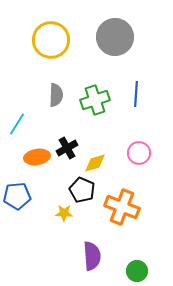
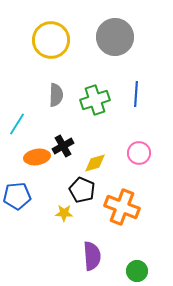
black cross: moved 4 px left, 2 px up
